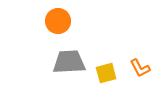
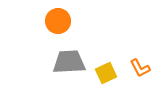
yellow square: rotated 10 degrees counterclockwise
